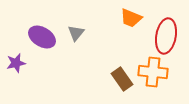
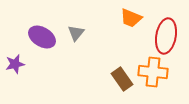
purple star: moved 1 px left, 1 px down
